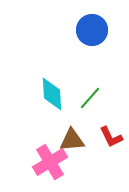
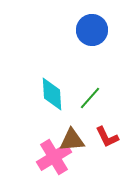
red L-shape: moved 4 px left
pink cross: moved 4 px right, 5 px up
